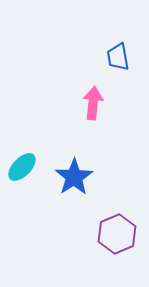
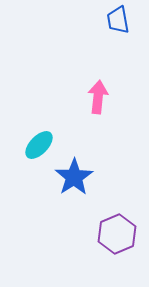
blue trapezoid: moved 37 px up
pink arrow: moved 5 px right, 6 px up
cyan ellipse: moved 17 px right, 22 px up
